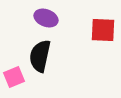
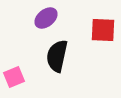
purple ellipse: rotated 60 degrees counterclockwise
black semicircle: moved 17 px right
